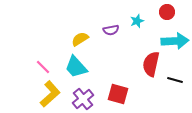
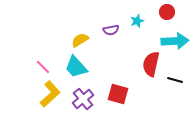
yellow semicircle: moved 1 px down
